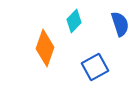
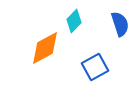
orange diamond: rotated 42 degrees clockwise
